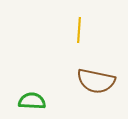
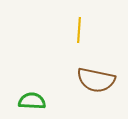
brown semicircle: moved 1 px up
